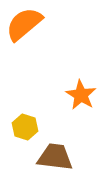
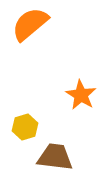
orange semicircle: moved 6 px right
yellow hexagon: rotated 25 degrees clockwise
